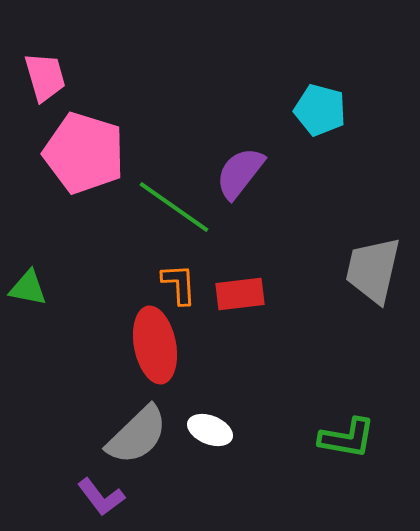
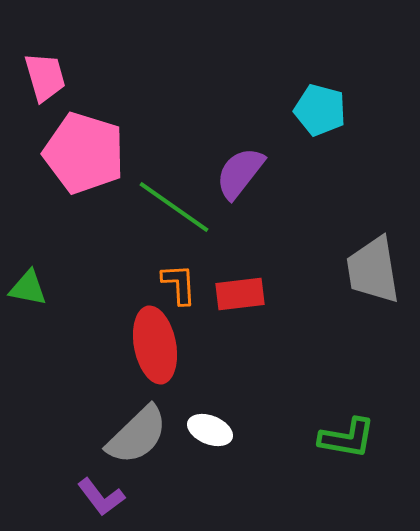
gray trapezoid: rotated 22 degrees counterclockwise
